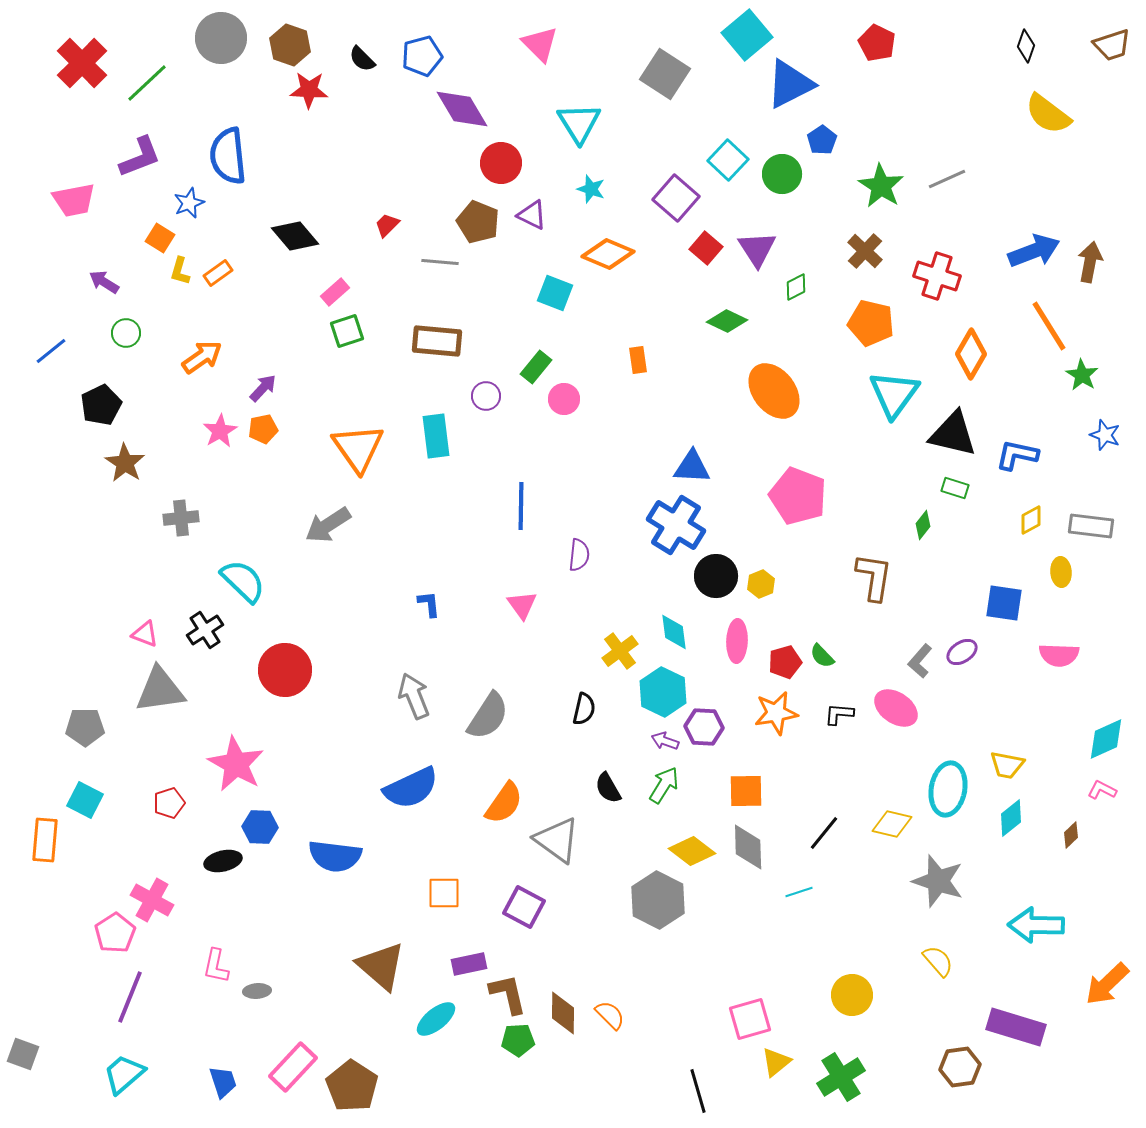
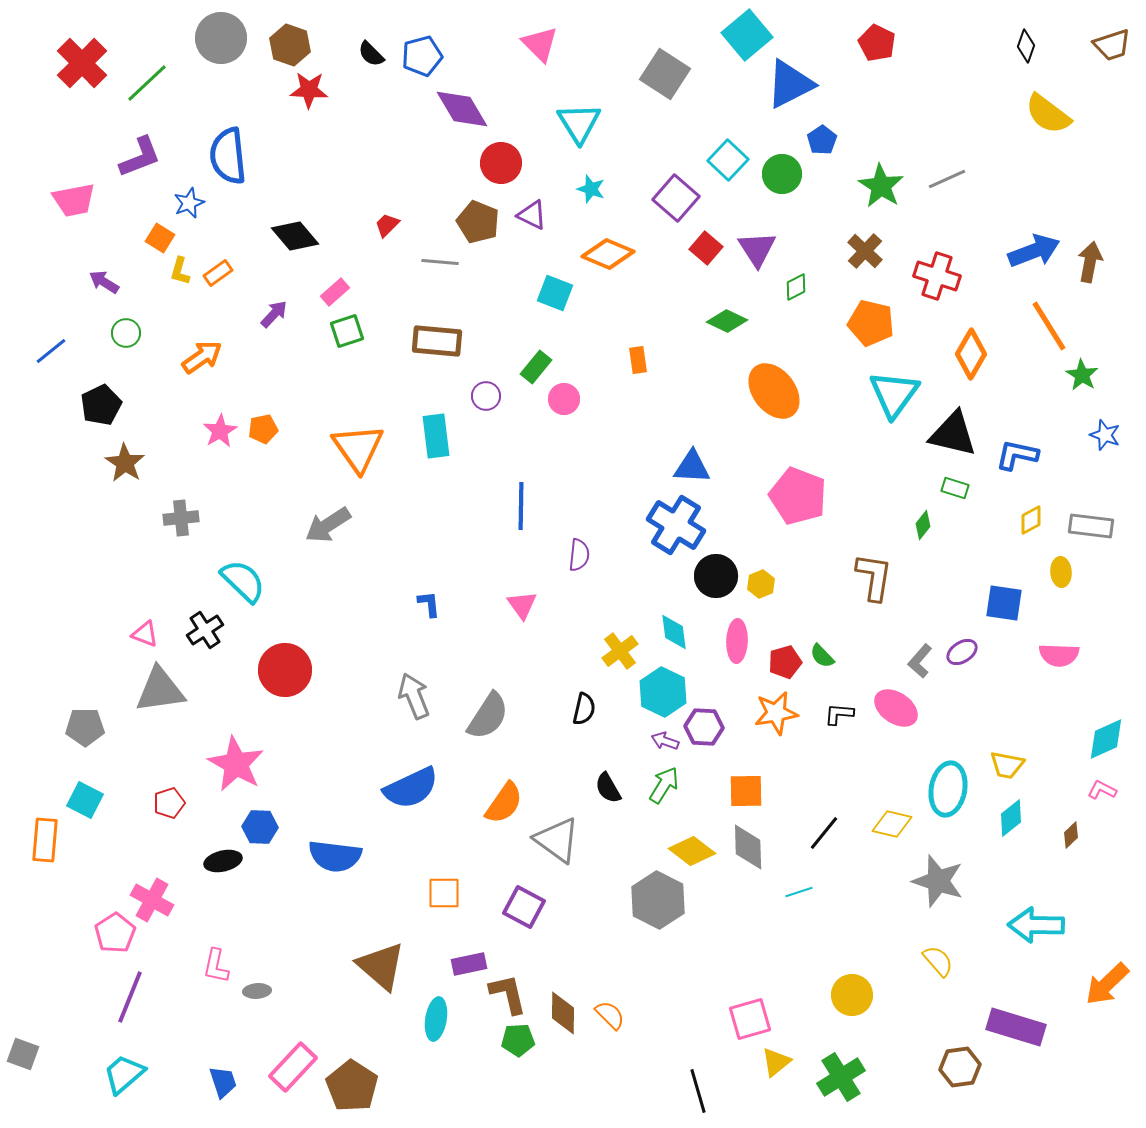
black semicircle at (362, 59): moved 9 px right, 5 px up
purple arrow at (263, 388): moved 11 px right, 74 px up
cyan ellipse at (436, 1019): rotated 42 degrees counterclockwise
